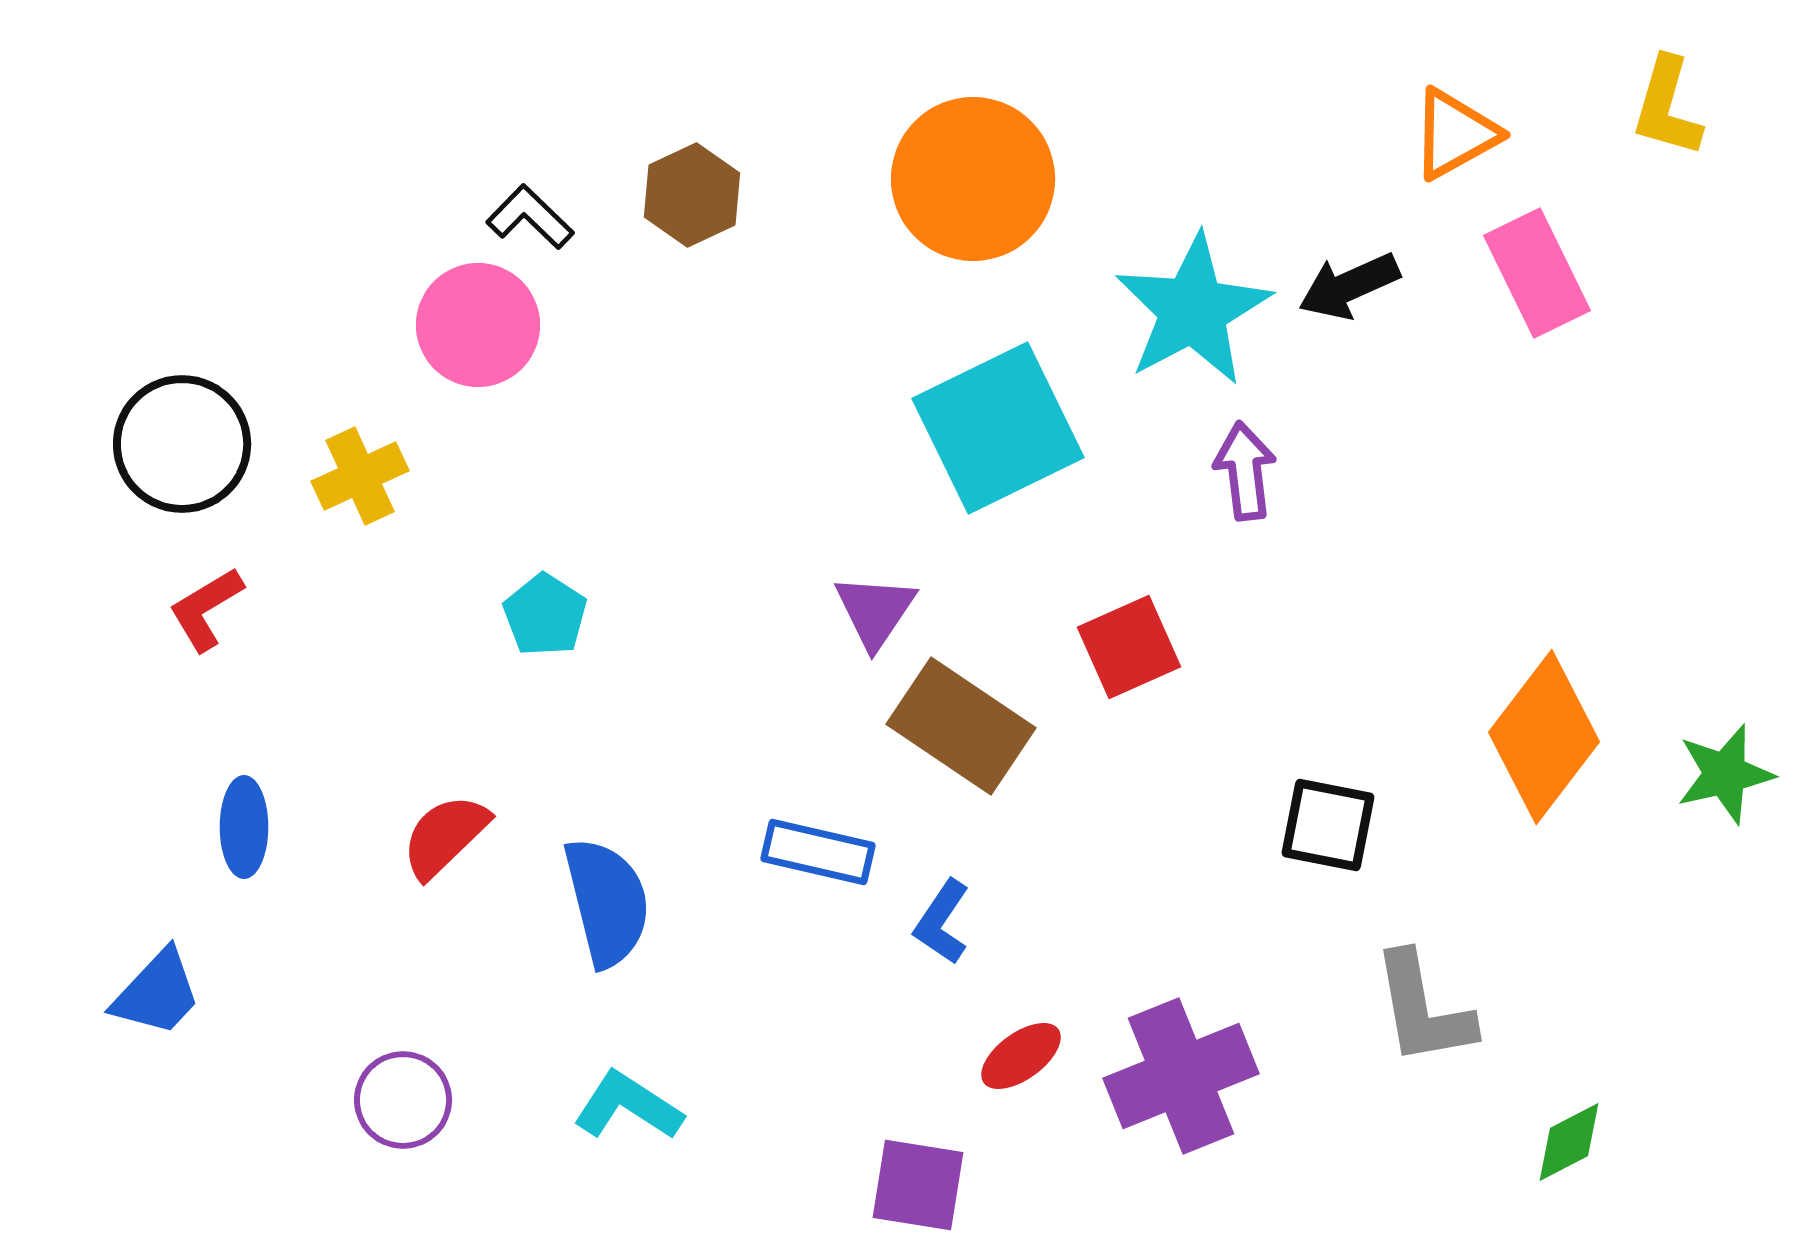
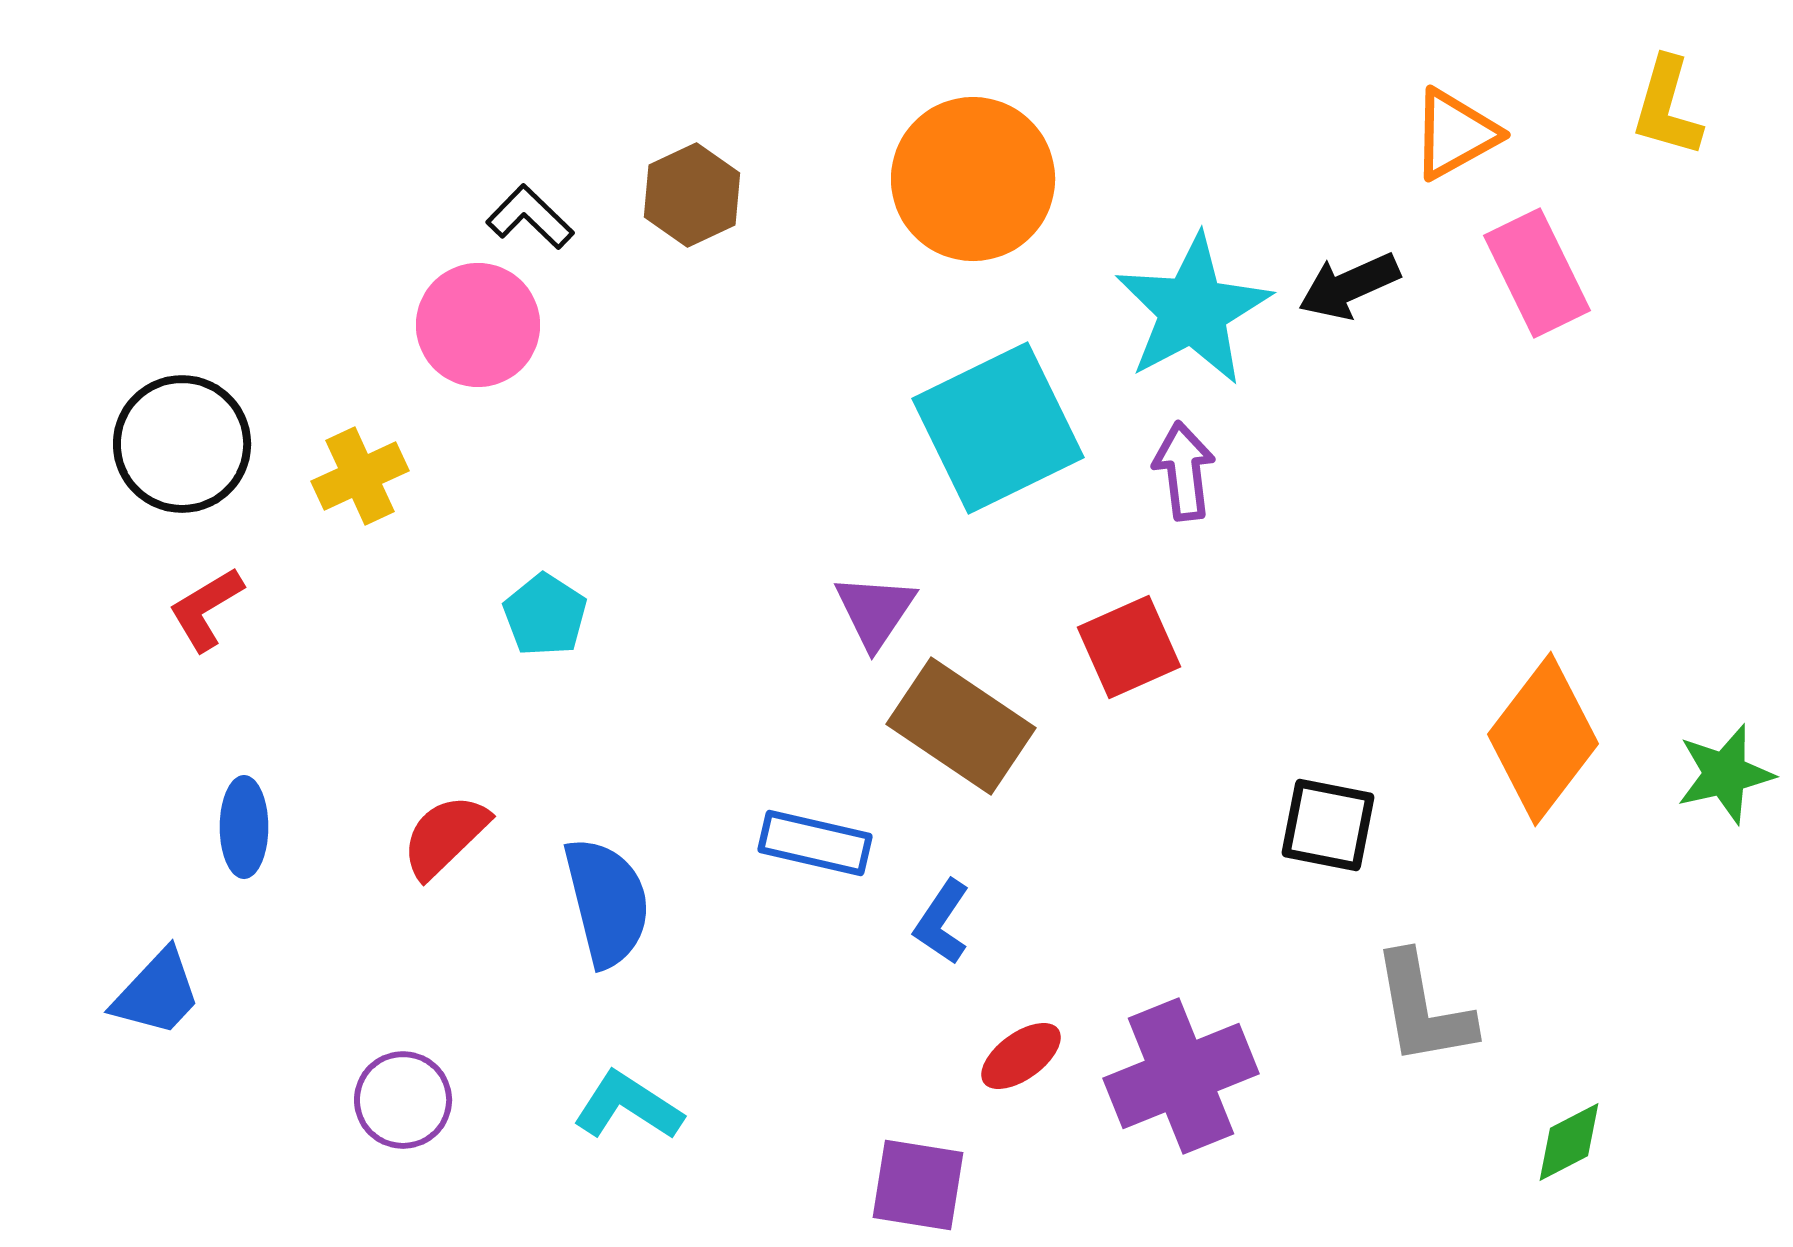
purple arrow: moved 61 px left
orange diamond: moved 1 px left, 2 px down
blue rectangle: moved 3 px left, 9 px up
